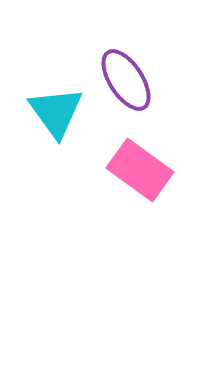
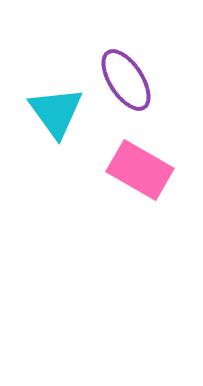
pink rectangle: rotated 6 degrees counterclockwise
